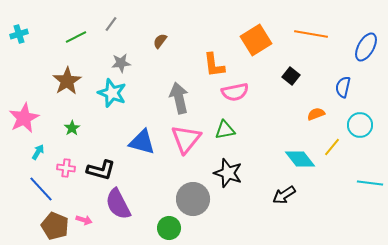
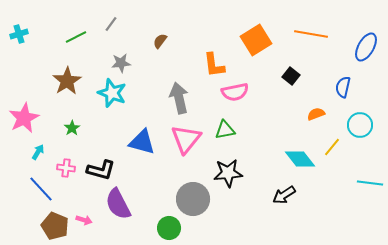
black star: rotated 24 degrees counterclockwise
